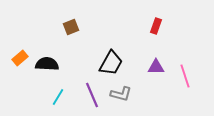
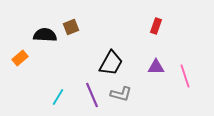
black semicircle: moved 2 px left, 29 px up
